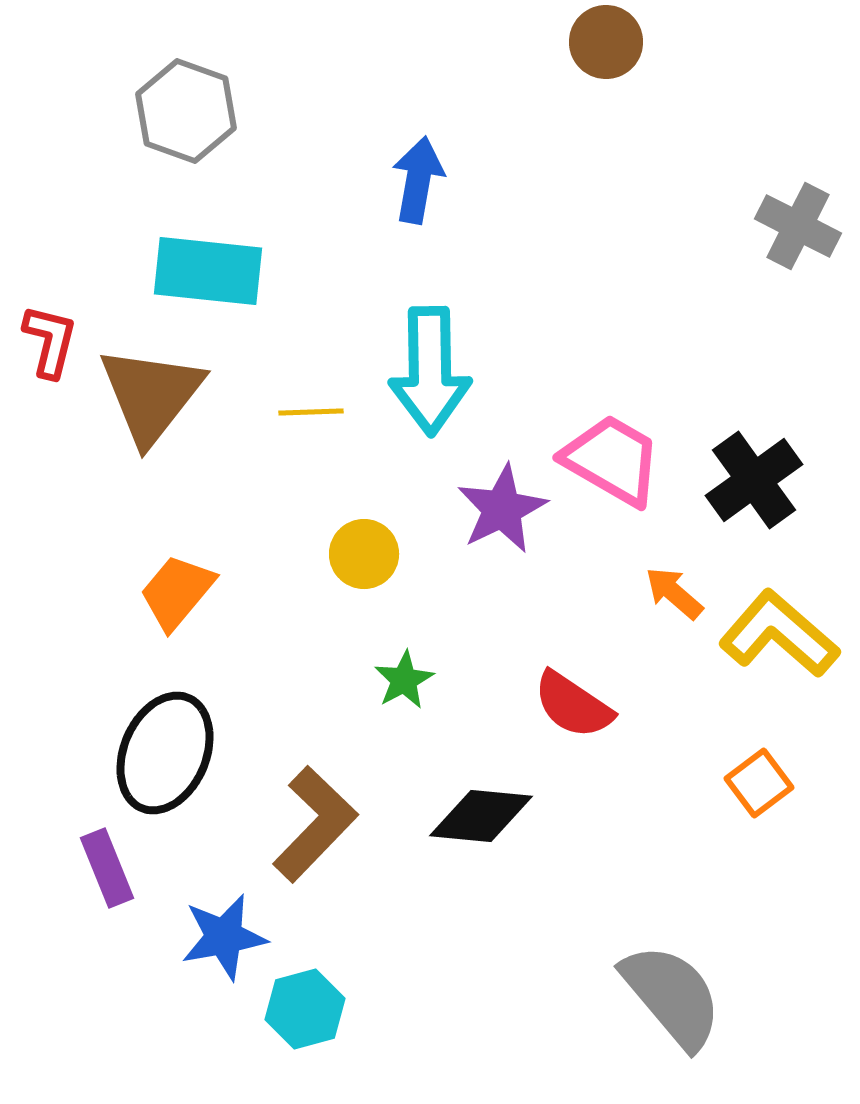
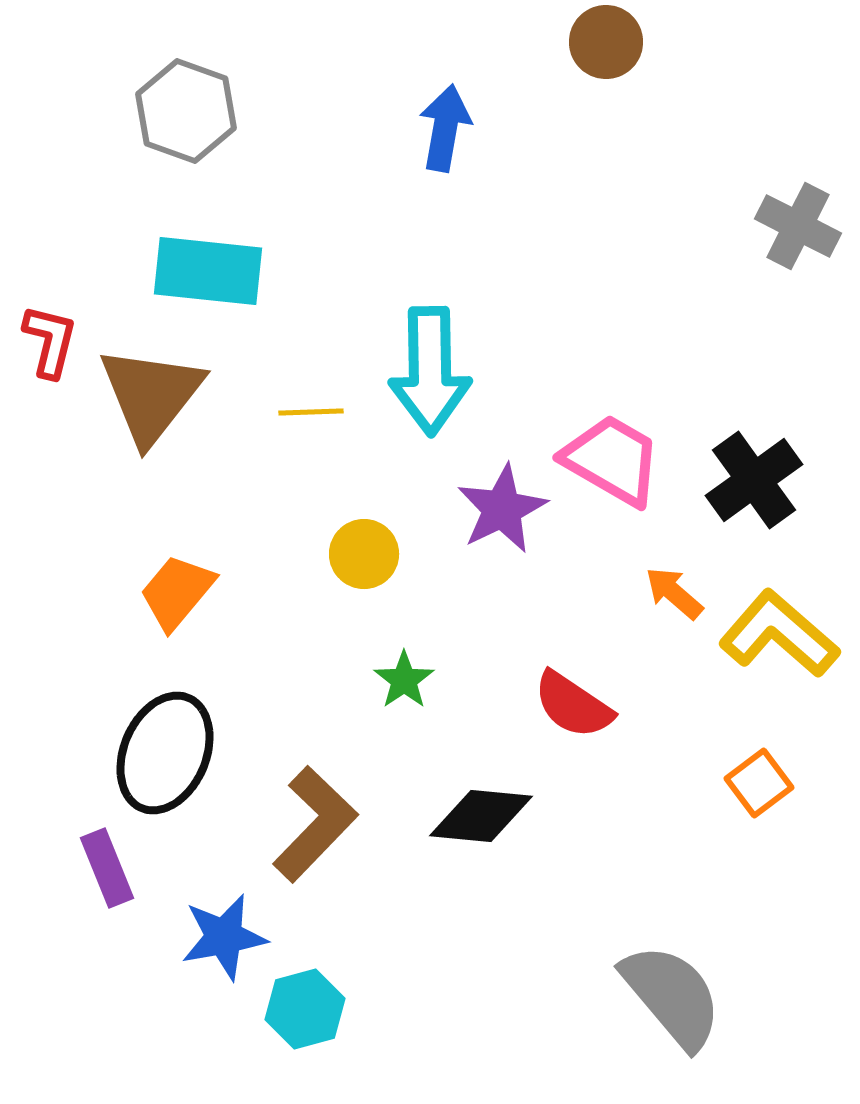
blue arrow: moved 27 px right, 52 px up
green star: rotated 6 degrees counterclockwise
